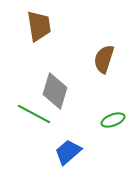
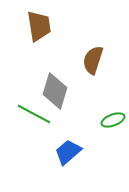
brown semicircle: moved 11 px left, 1 px down
